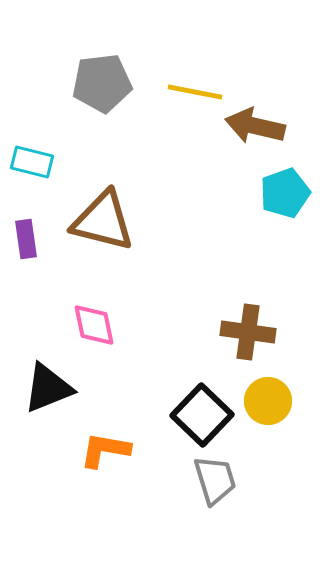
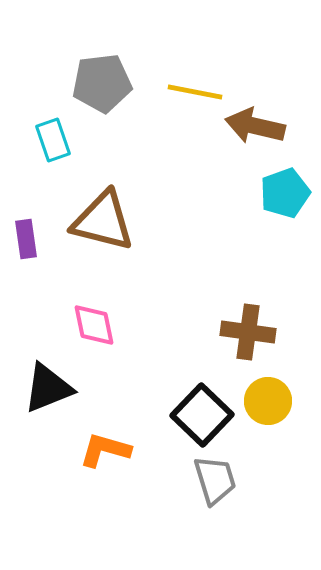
cyan rectangle: moved 21 px right, 22 px up; rotated 57 degrees clockwise
orange L-shape: rotated 6 degrees clockwise
